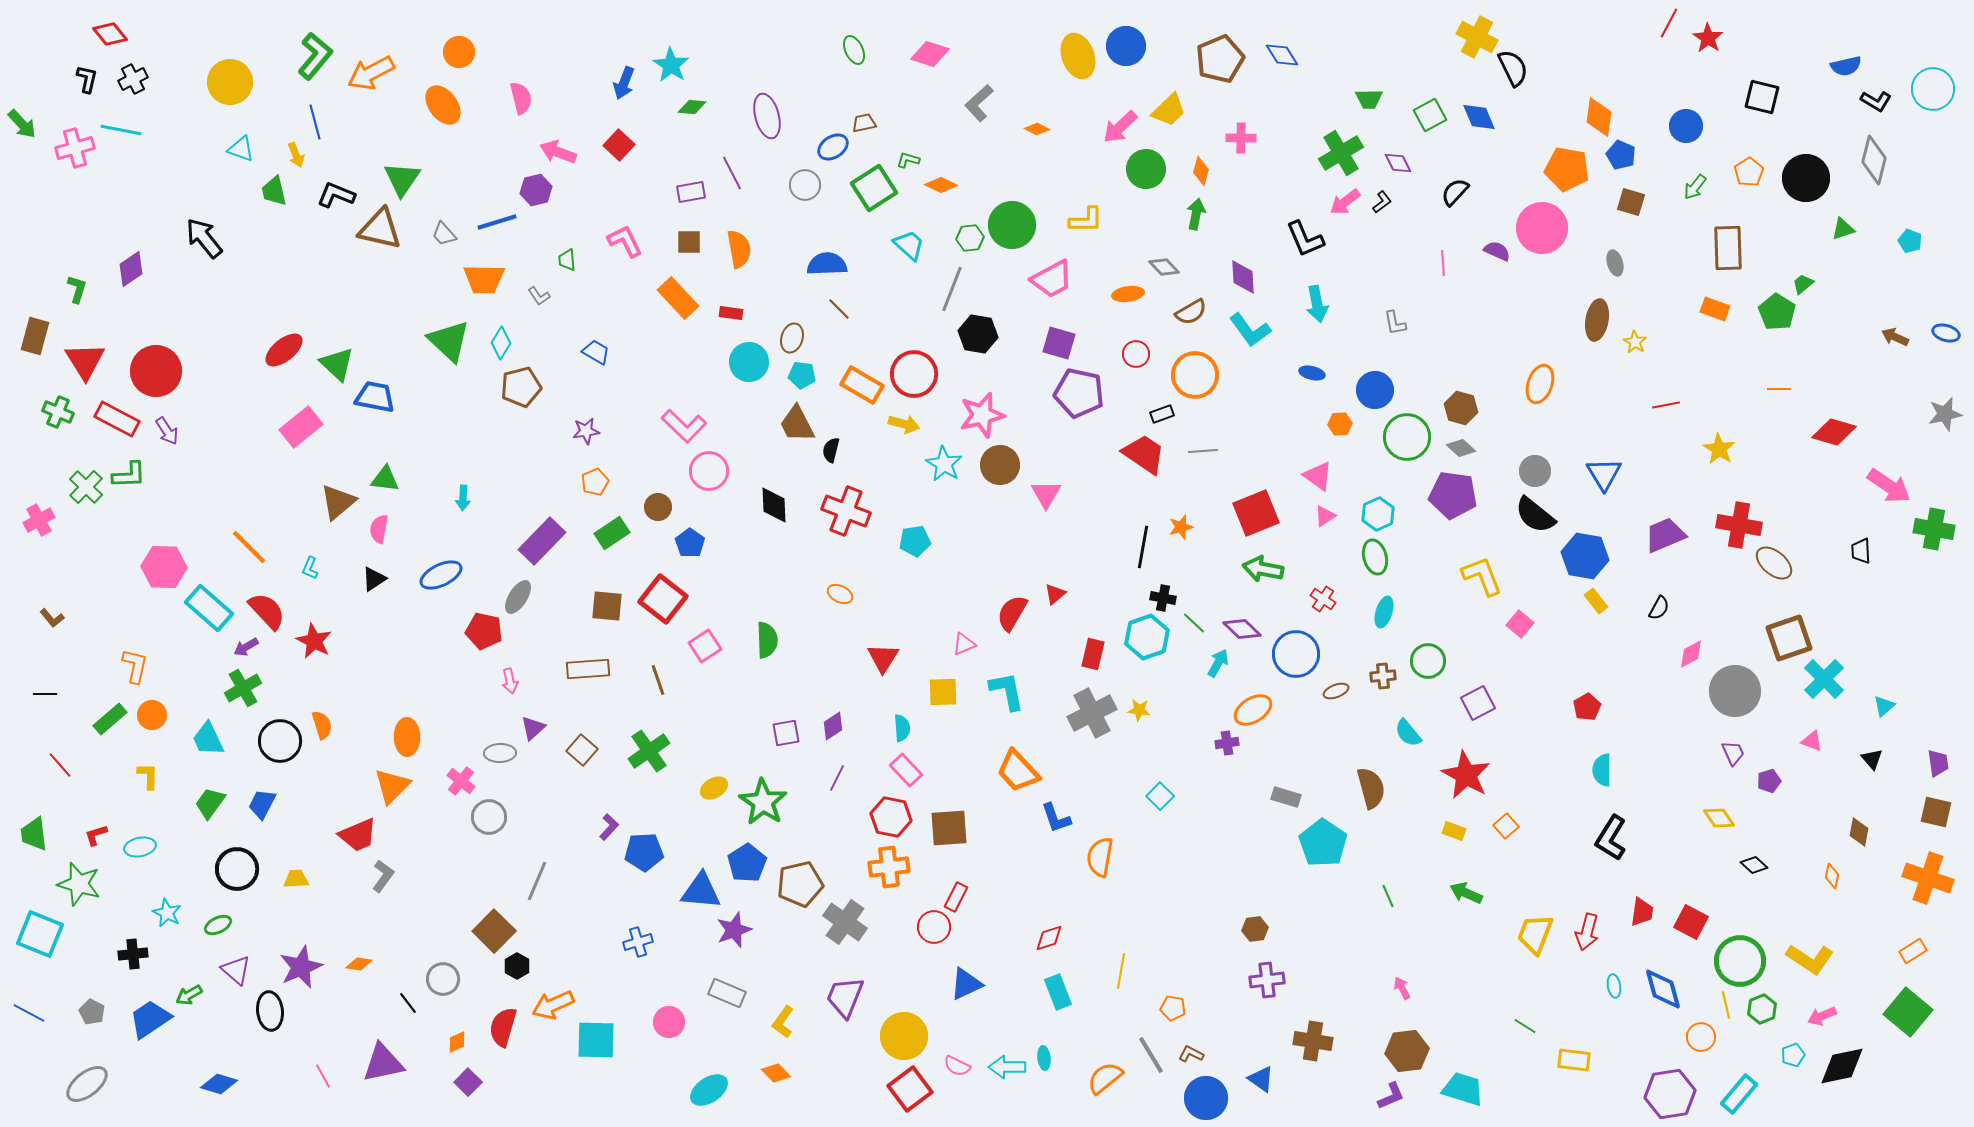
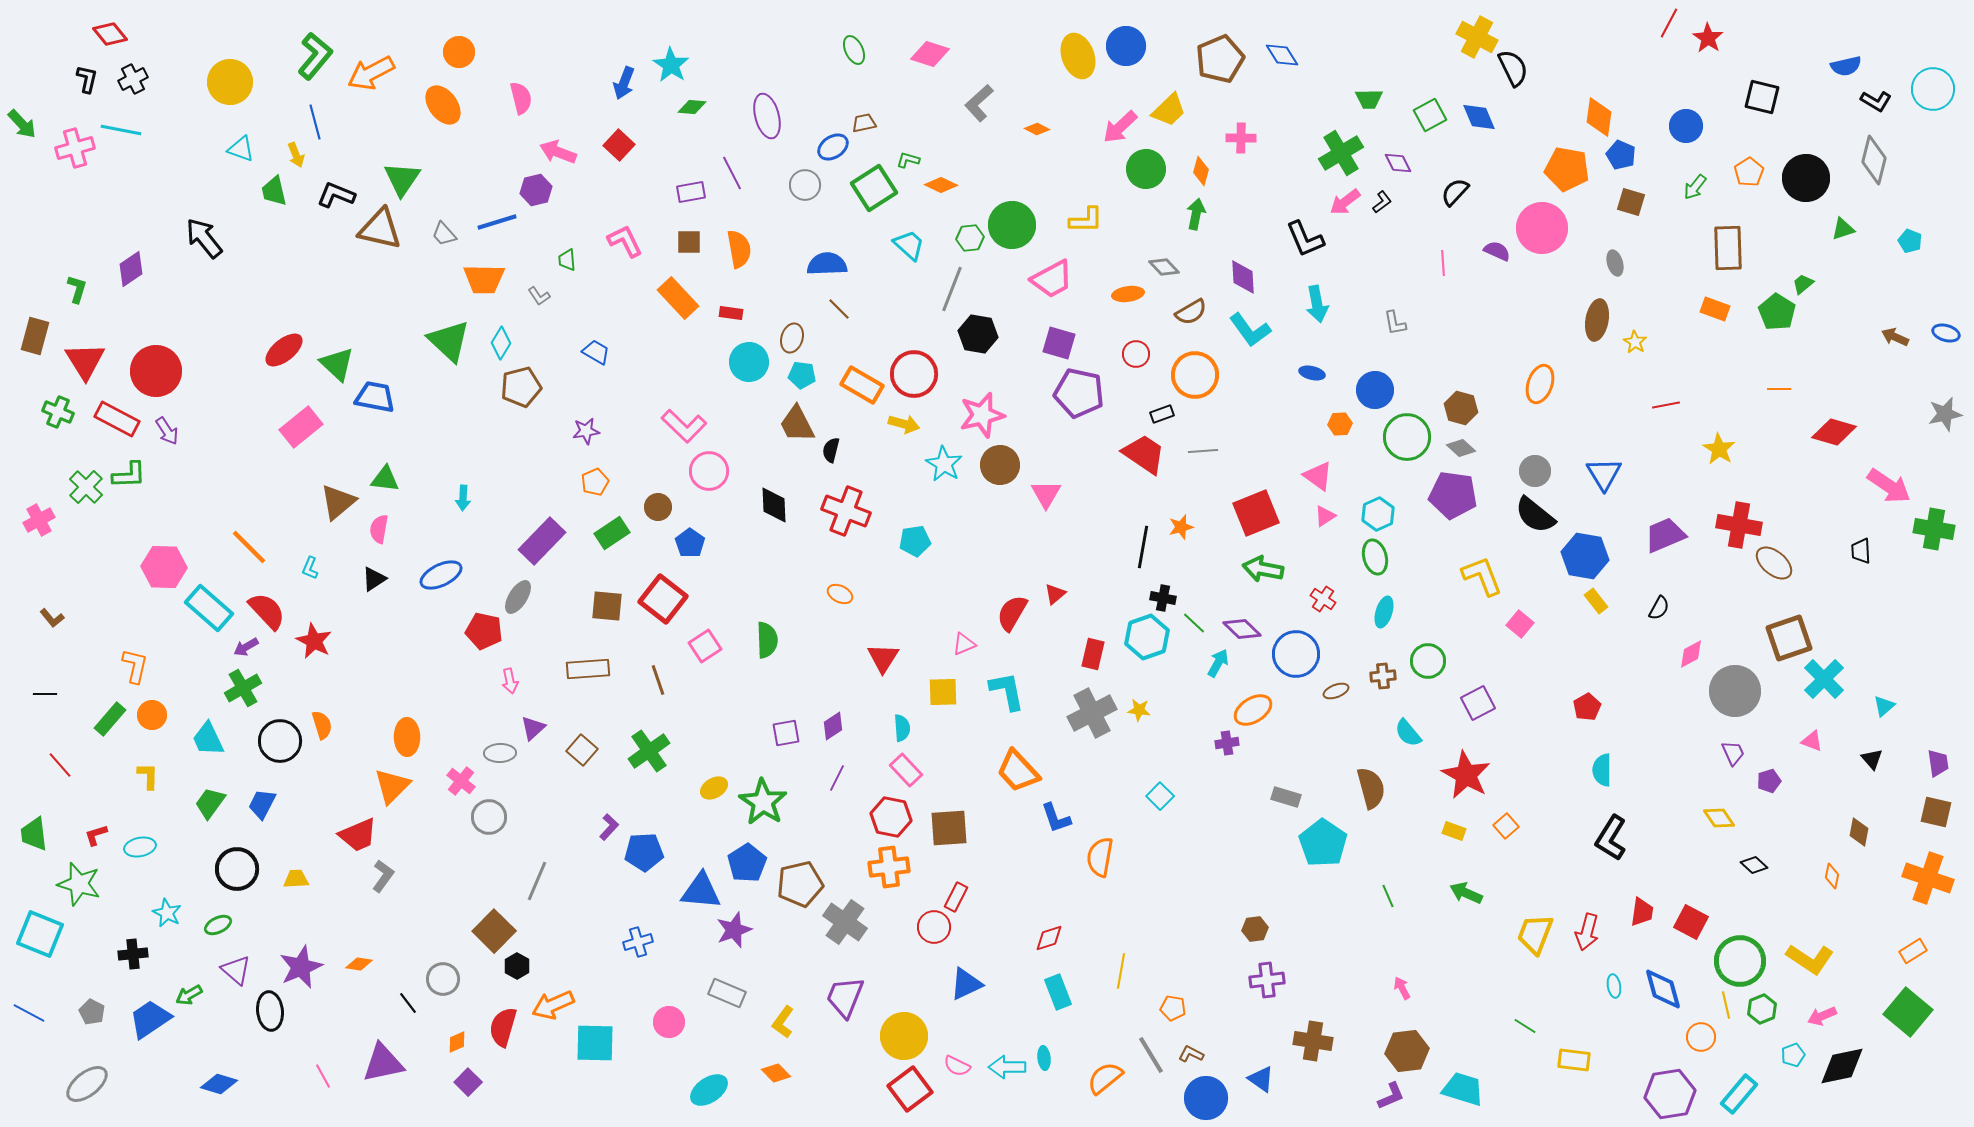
green rectangle at (110, 719): rotated 8 degrees counterclockwise
cyan square at (596, 1040): moved 1 px left, 3 px down
